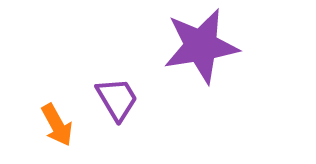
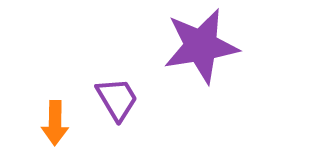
orange arrow: moved 2 px left, 2 px up; rotated 30 degrees clockwise
